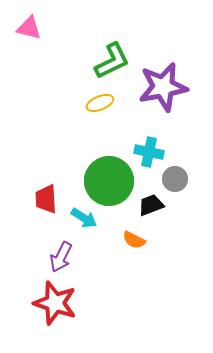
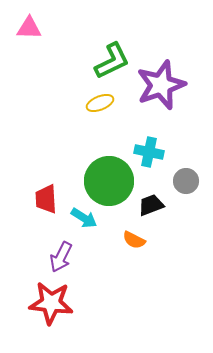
pink triangle: rotated 12 degrees counterclockwise
purple star: moved 2 px left, 2 px up; rotated 9 degrees counterclockwise
gray circle: moved 11 px right, 2 px down
red star: moved 4 px left; rotated 12 degrees counterclockwise
